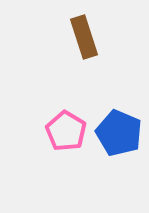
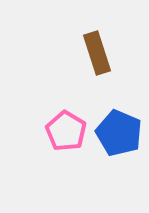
brown rectangle: moved 13 px right, 16 px down
